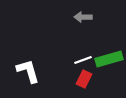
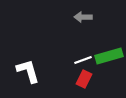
green rectangle: moved 3 px up
